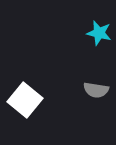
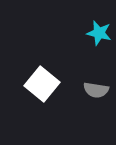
white square: moved 17 px right, 16 px up
